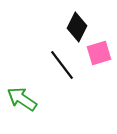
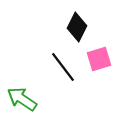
pink square: moved 6 px down
black line: moved 1 px right, 2 px down
